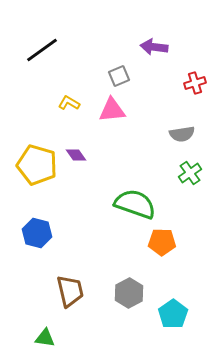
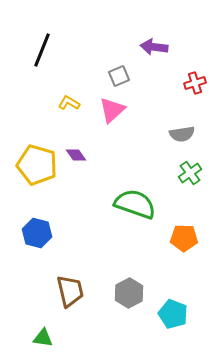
black line: rotated 32 degrees counterclockwise
pink triangle: rotated 36 degrees counterclockwise
orange pentagon: moved 22 px right, 4 px up
cyan pentagon: rotated 16 degrees counterclockwise
green triangle: moved 2 px left
